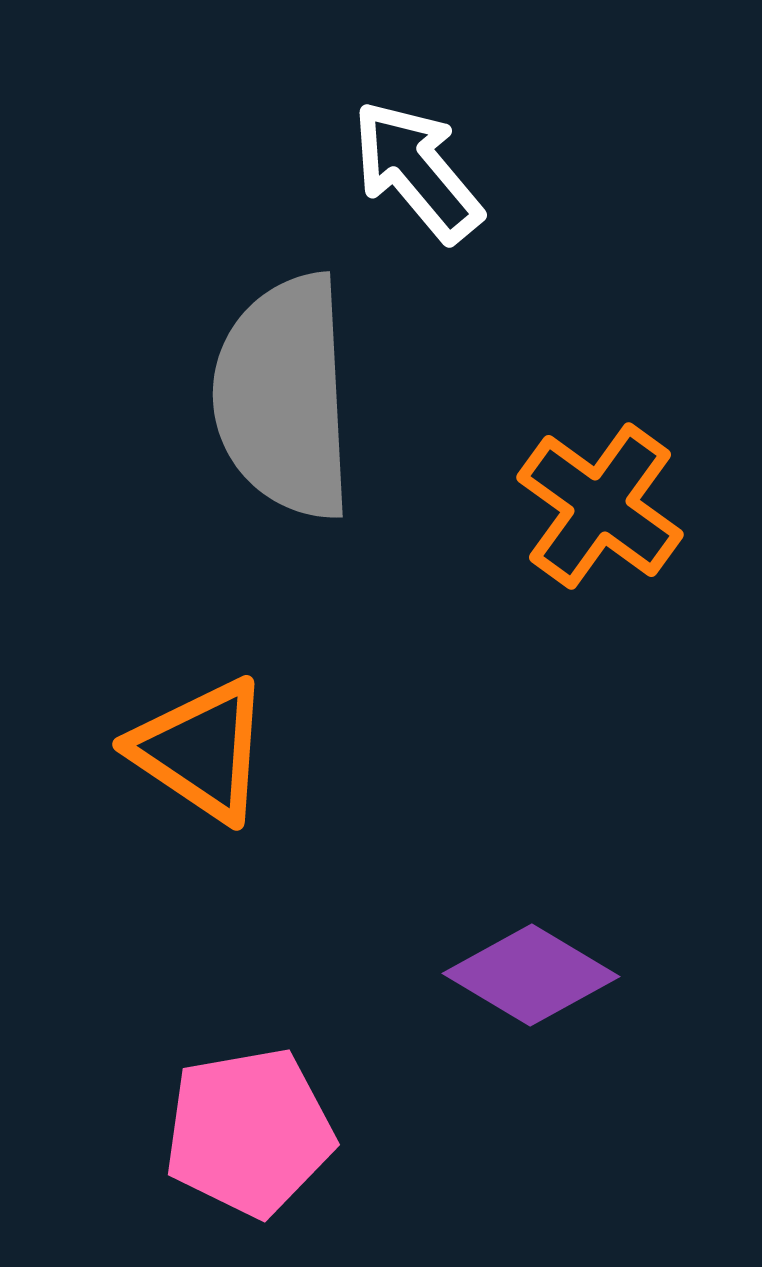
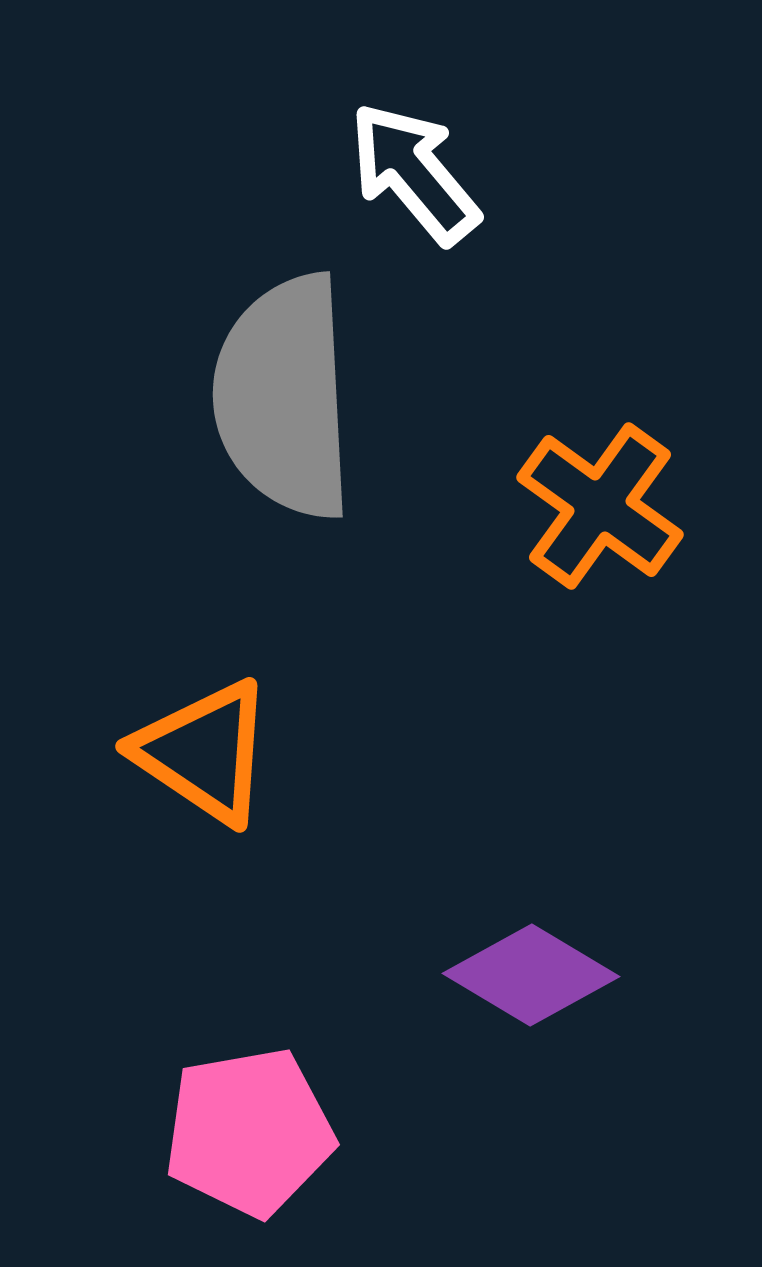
white arrow: moved 3 px left, 2 px down
orange triangle: moved 3 px right, 2 px down
